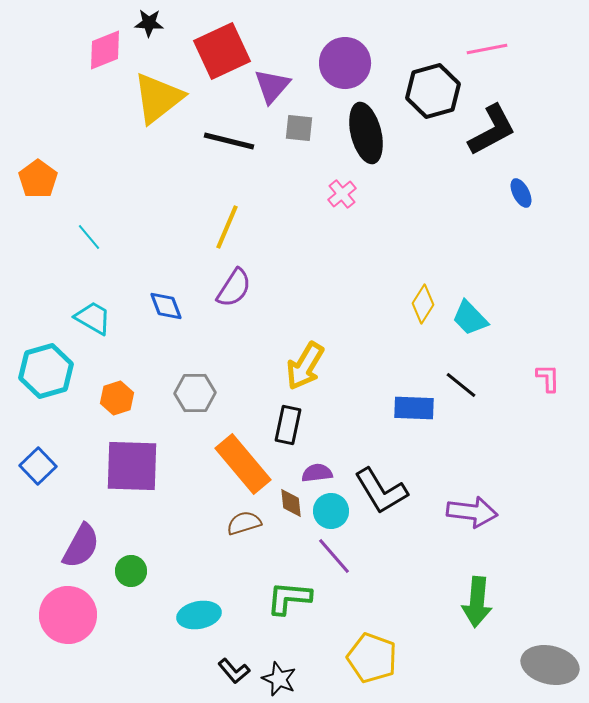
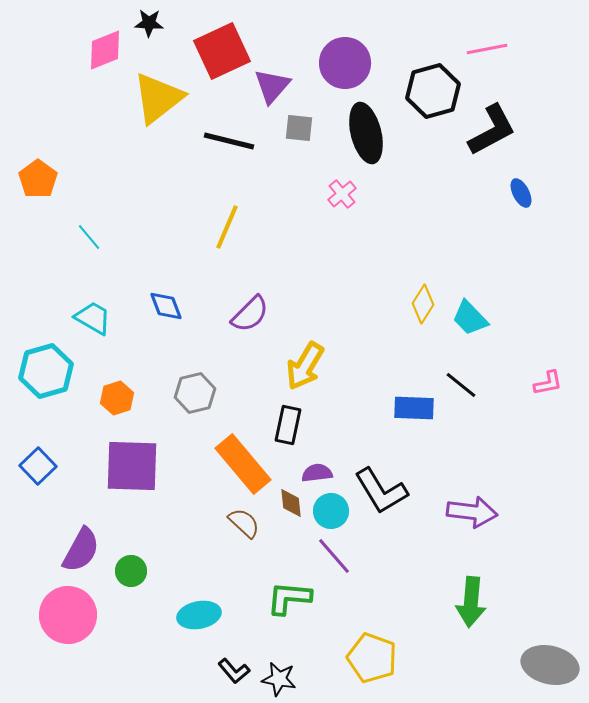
purple semicircle at (234, 288): moved 16 px right, 26 px down; rotated 12 degrees clockwise
pink L-shape at (548, 378): moved 5 px down; rotated 80 degrees clockwise
gray hexagon at (195, 393): rotated 12 degrees counterclockwise
brown semicircle at (244, 523): rotated 60 degrees clockwise
purple semicircle at (81, 546): moved 4 px down
green arrow at (477, 602): moved 6 px left
black star at (279, 679): rotated 12 degrees counterclockwise
